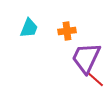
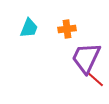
orange cross: moved 2 px up
